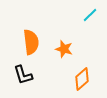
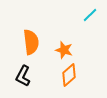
orange star: moved 1 px down
black L-shape: moved 1 px down; rotated 45 degrees clockwise
orange diamond: moved 13 px left, 4 px up
